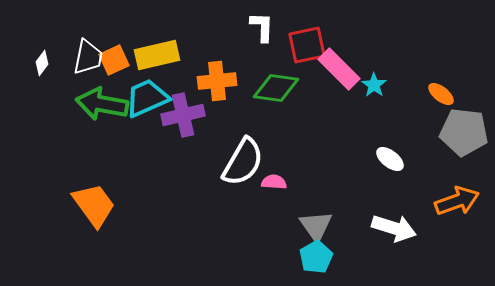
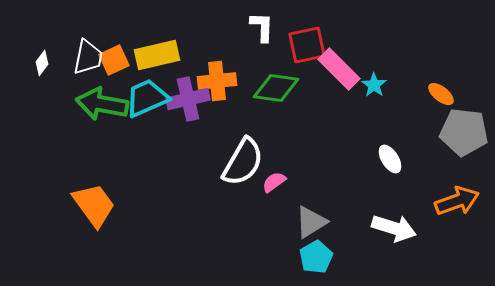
purple cross: moved 5 px right, 16 px up
white ellipse: rotated 20 degrees clockwise
pink semicircle: rotated 40 degrees counterclockwise
gray triangle: moved 5 px left, 4 px up; rotated 33 degrees clockwise
